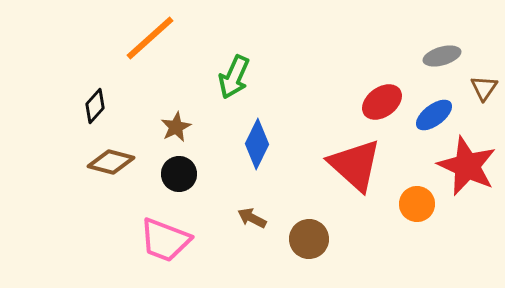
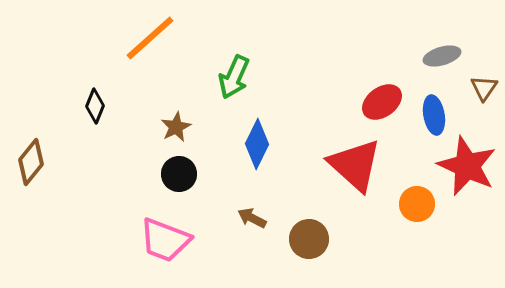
black diamond: rotated 20 degrees counterclockwise
blue ellipse: rotated 63 degrees counterclockwise
brown diamond: moved 80 px left; rotated 66 degrees counterclockwise
